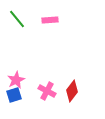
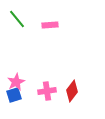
pink rectangle: moved 5 px down
pink star: moved 2 px down
pink cross: rotated 36 degrees counterclockwise
